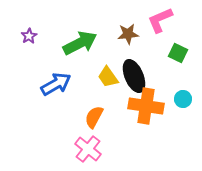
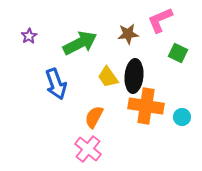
black ellipse: rotated 28 degrees clockwise
blue arrow: rotated 100 degrees clockwise
cyan circle: moved 1 px left, 18 px down
